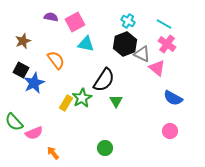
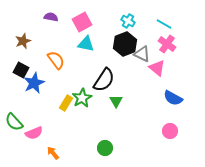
pink square: moved 7 px right
